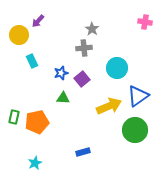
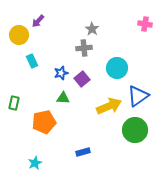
pink cross: moved 2 px down
green rectangle: moved 14 px up
orange pentagon: moved 7 px right
